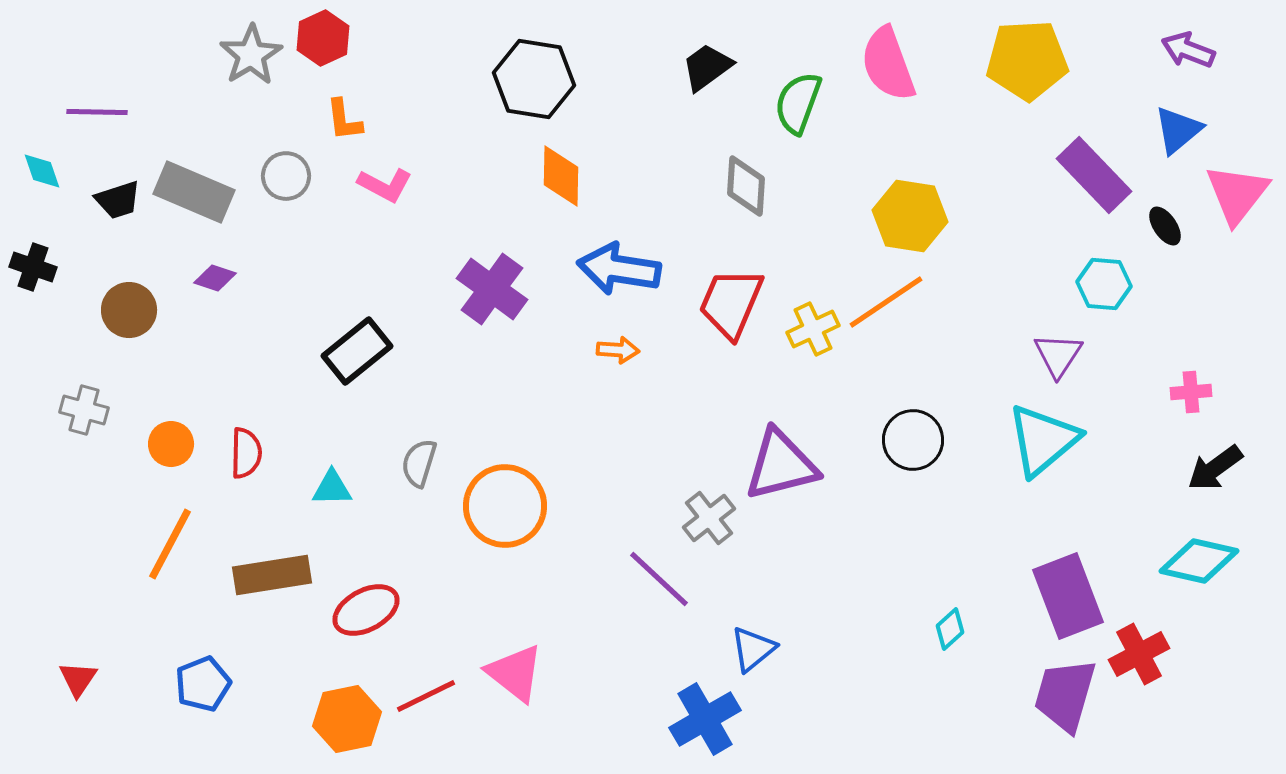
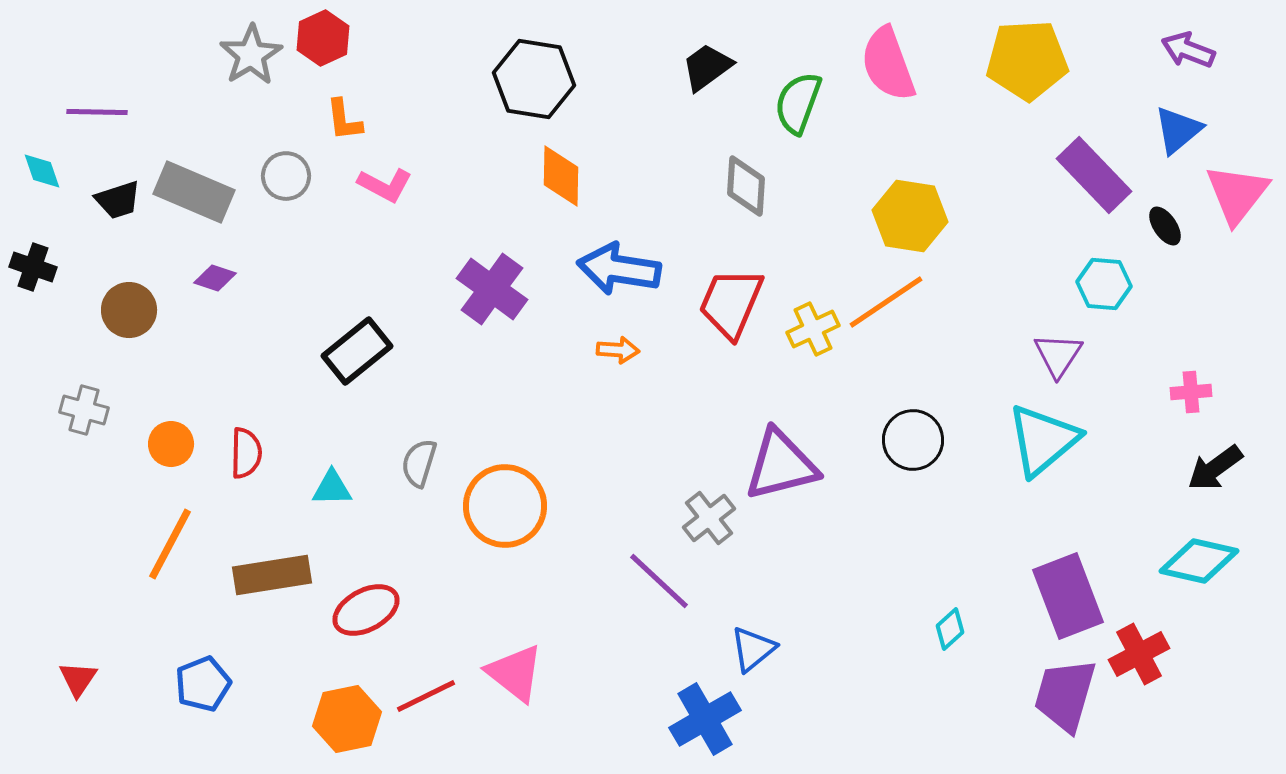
purple line at (659, 579): moved 2 px down
